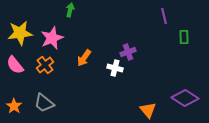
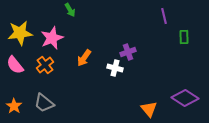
green arrow: rotated 136 degrees clockwise
orange triangle: moved 1 px right, 1 px up
